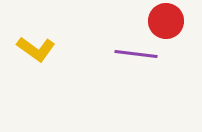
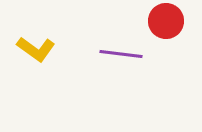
purple line: moved 15 px left
